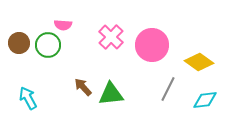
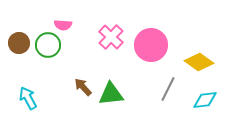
pink circle: moved 1 px left
